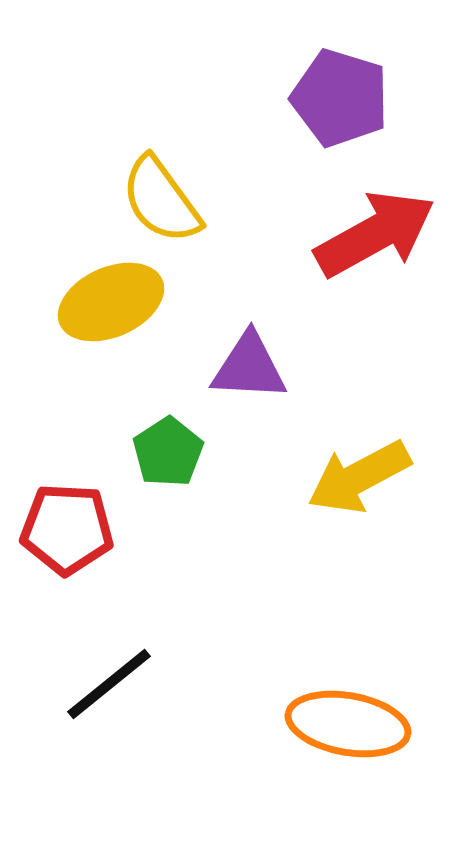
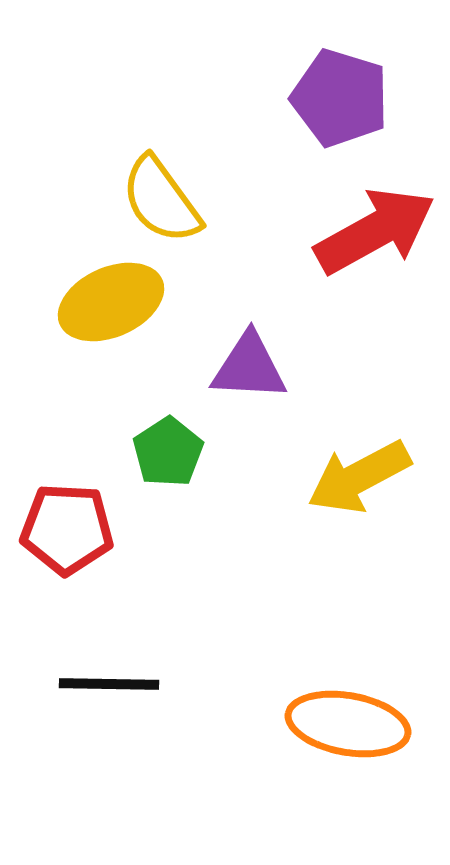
red arrow: moved 3 px up
black line: rotated 40 degrees clockwise
